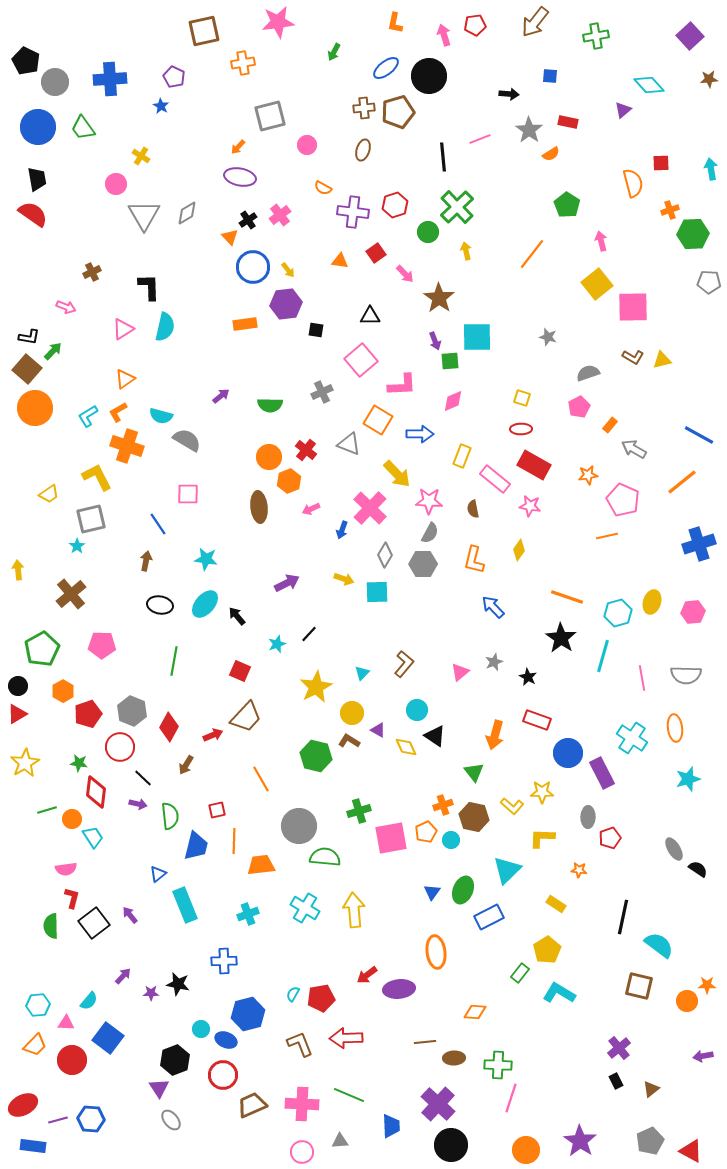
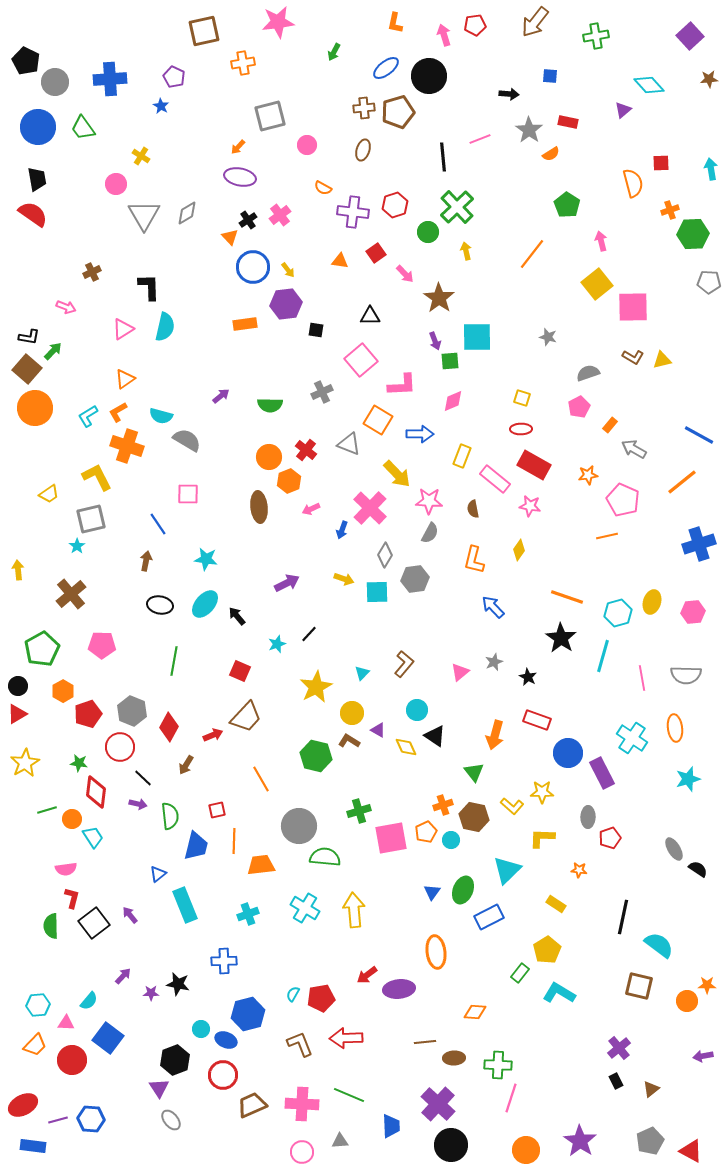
gray hexagon at (423, 564): moved 8 px left, 15 px down; rotated 8 degrees counterclockwise
